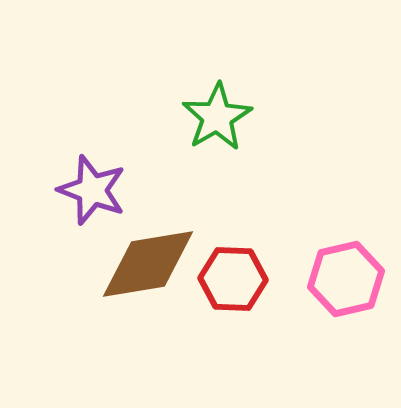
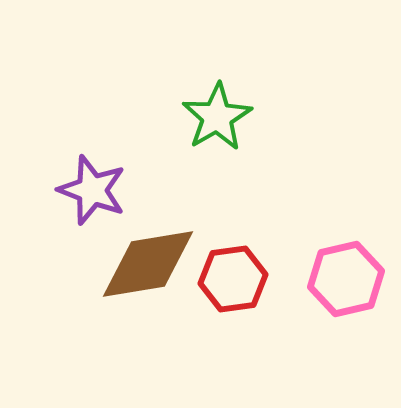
red hexagon: rotated 10 degrees counterclockwise
